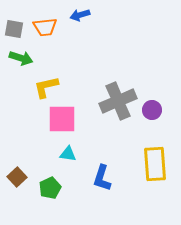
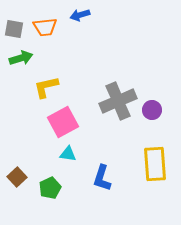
green arrow: rotated 35 degrees counterclockwise
pink square: moved 1 px right, 3 px down; rotated 28 degrees counterclockwise
